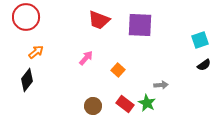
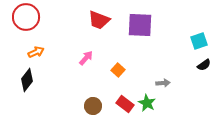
cyan square: moved 1 px left, 1 px down
orange arrow: rotated 14 degrees clockwise
gray arrow: moved 2 px right, 2 px up
